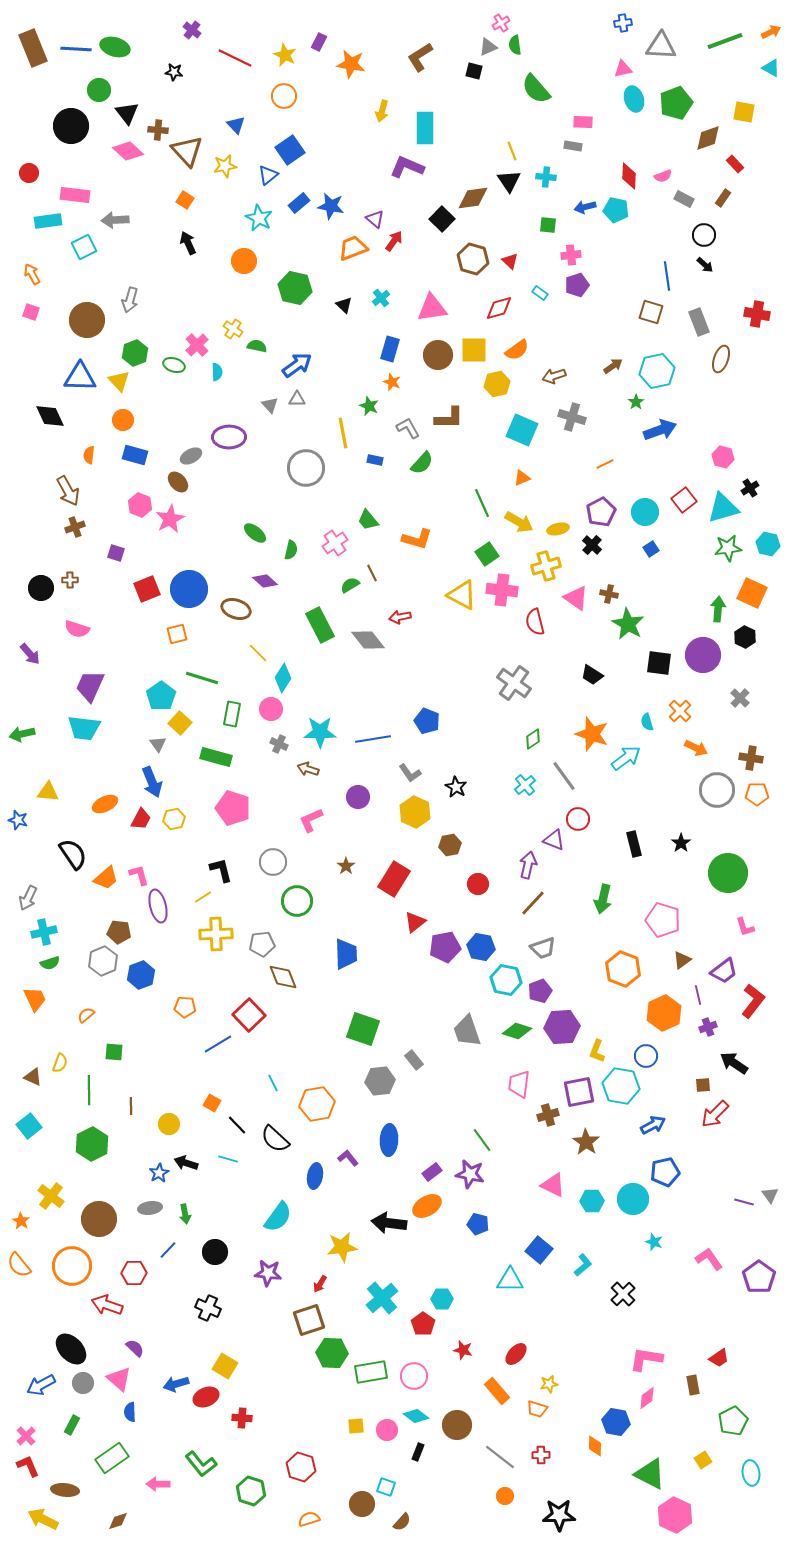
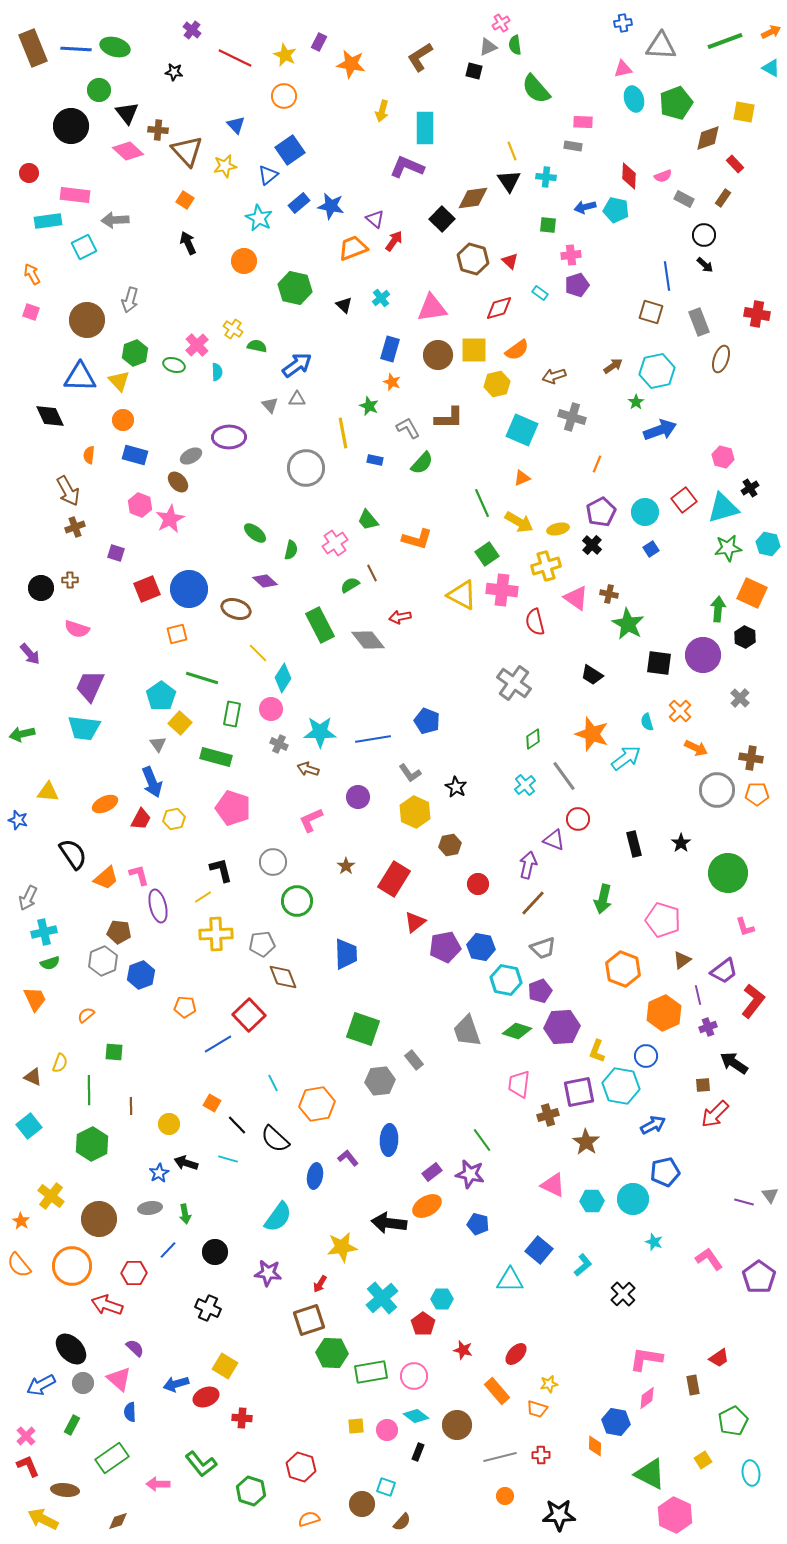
orange line at (605, 464): moved 8 px left; rotated 42 degrees counterclockwise
gray line at (500, 1457): rotated 52 degrees counterclockwise
